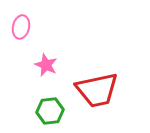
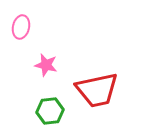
pink star: rotated 10 degrees counterclockwise
